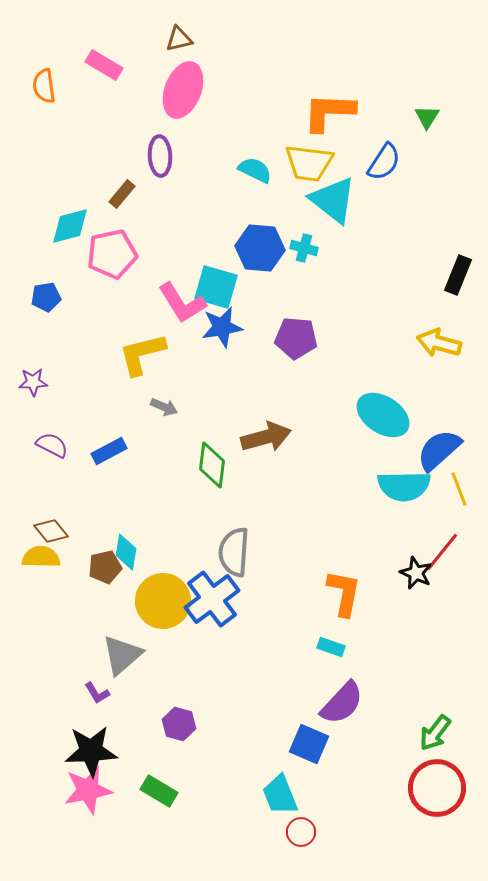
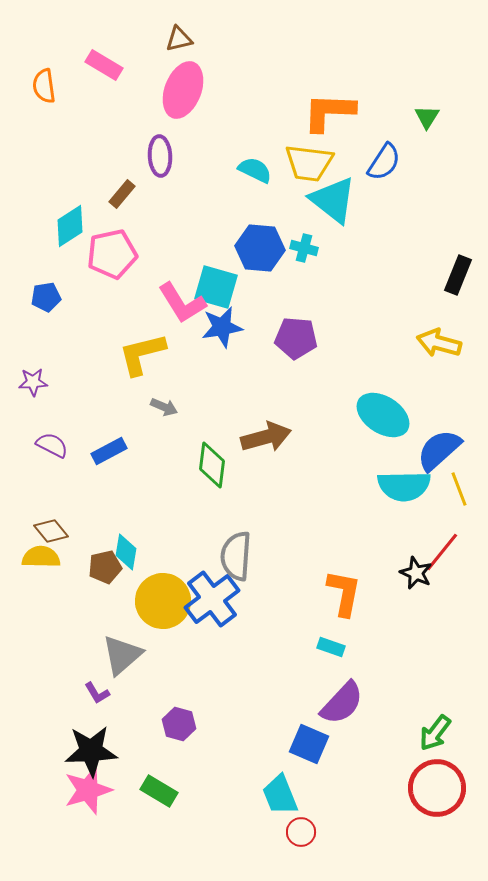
cyan diamond at (70, 226): rotated 18 degrees counterclockwise
gray semicircle at (234, 552): moved 2 px right, 4 px down
pink star at (88, 790): rotated 6 degrees counterclockwise
